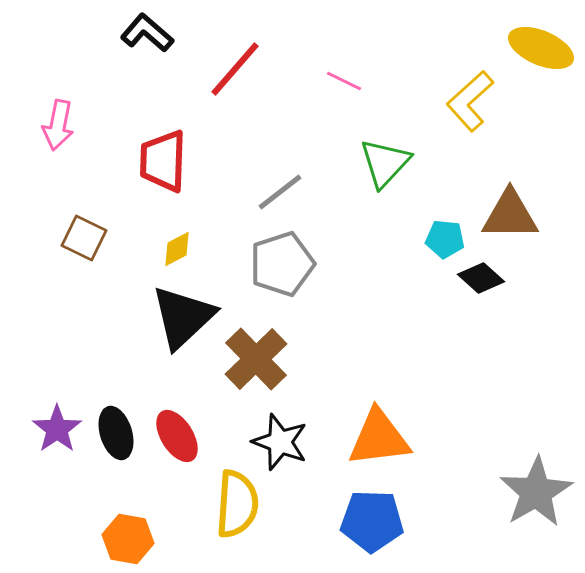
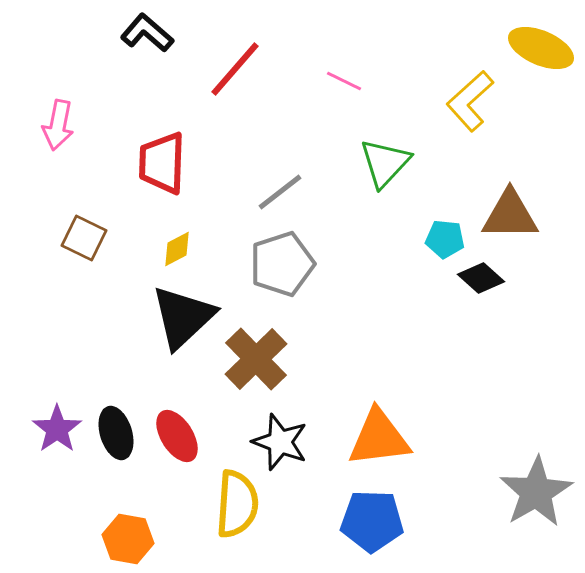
red trapezoid: moved 1 px left, 2 px down
